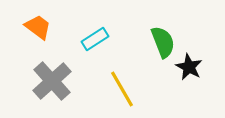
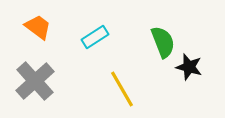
cyan rectangle: moved 2 px up
black star: rotated 12 degrees counterclockwise
gray cross: moved 17 px left
